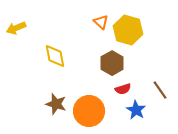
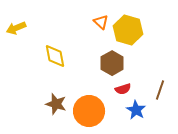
brown line: rotated 54 degrees clockwise
